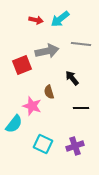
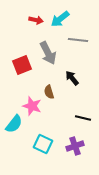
gray line: moved 3 px left, 4 px up
gray arrow: moved 1 px right, 2 px down; rotated 75 degrees clockwise
black line: moved 2 px right, 10 px down; rotated 14 degrees clockwise
